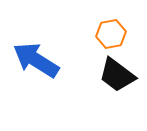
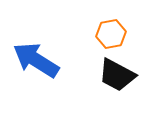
black trapezoid: rotated 9 degrees counterclockwise
